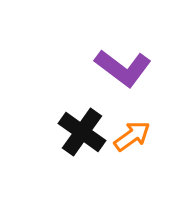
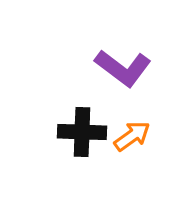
black cross: rotated 33 degrees counterclockwise
